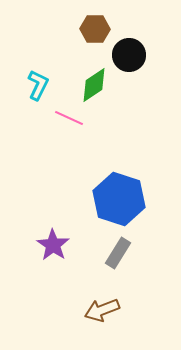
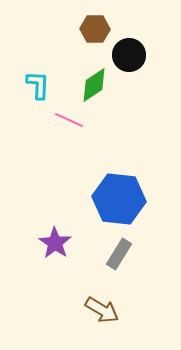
cyan L-shape: rotated 24 degrees counterclockwise
pink line: moved 2 px down
blue hexagon: rotated 12 degrees counterclockwise
purple star: moved 2 px right, 2 px up
gray rectangle: moved 1 px right, 1 px down
brown arrow: rotated 128 degrees counterclockwise
